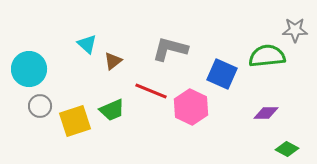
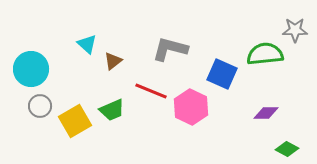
green semicircle: moved 2 px left, 2 px up
cyan circle: moved 2 px right
yellow square: rotated 12 degrees counterclockwise
